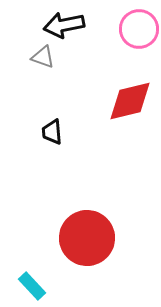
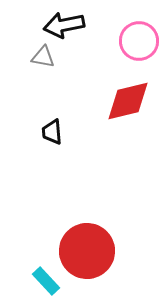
pink circle: moved 12 px down
gray triangle: rotated 10 degrees counterclockwise
red diamond: moved 2 px left
red circle: moved 13 px down
cyan rectangle: moved 14 px right, 5 px up
